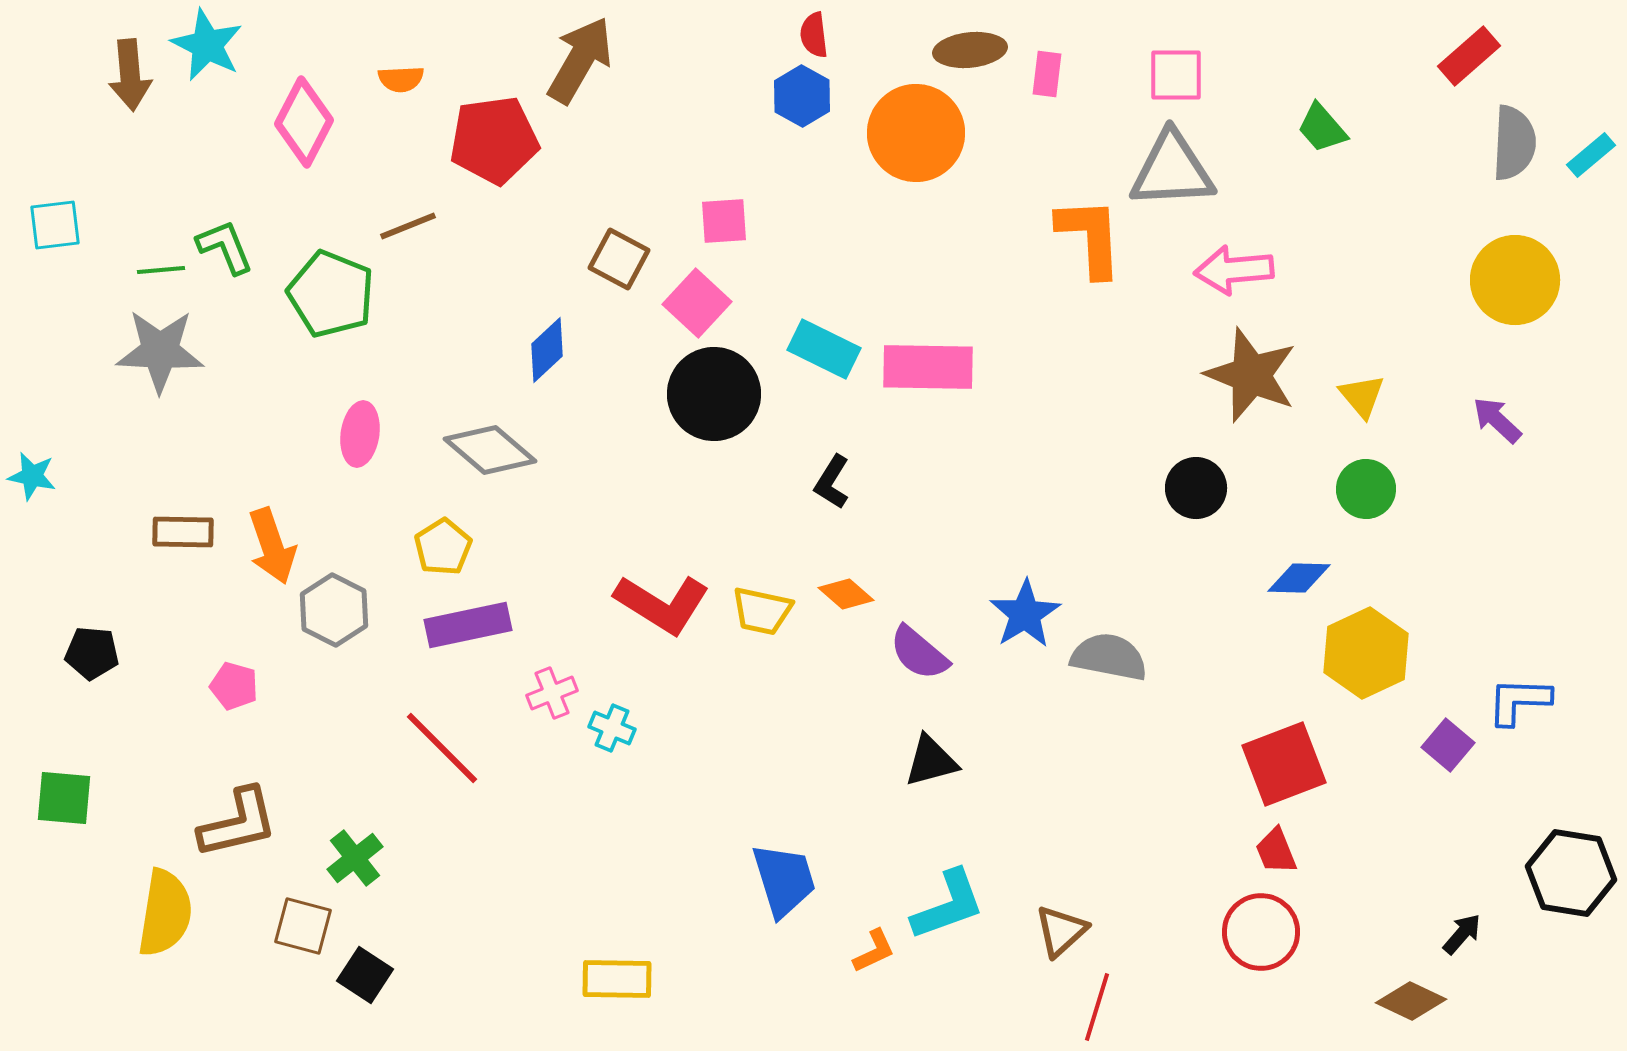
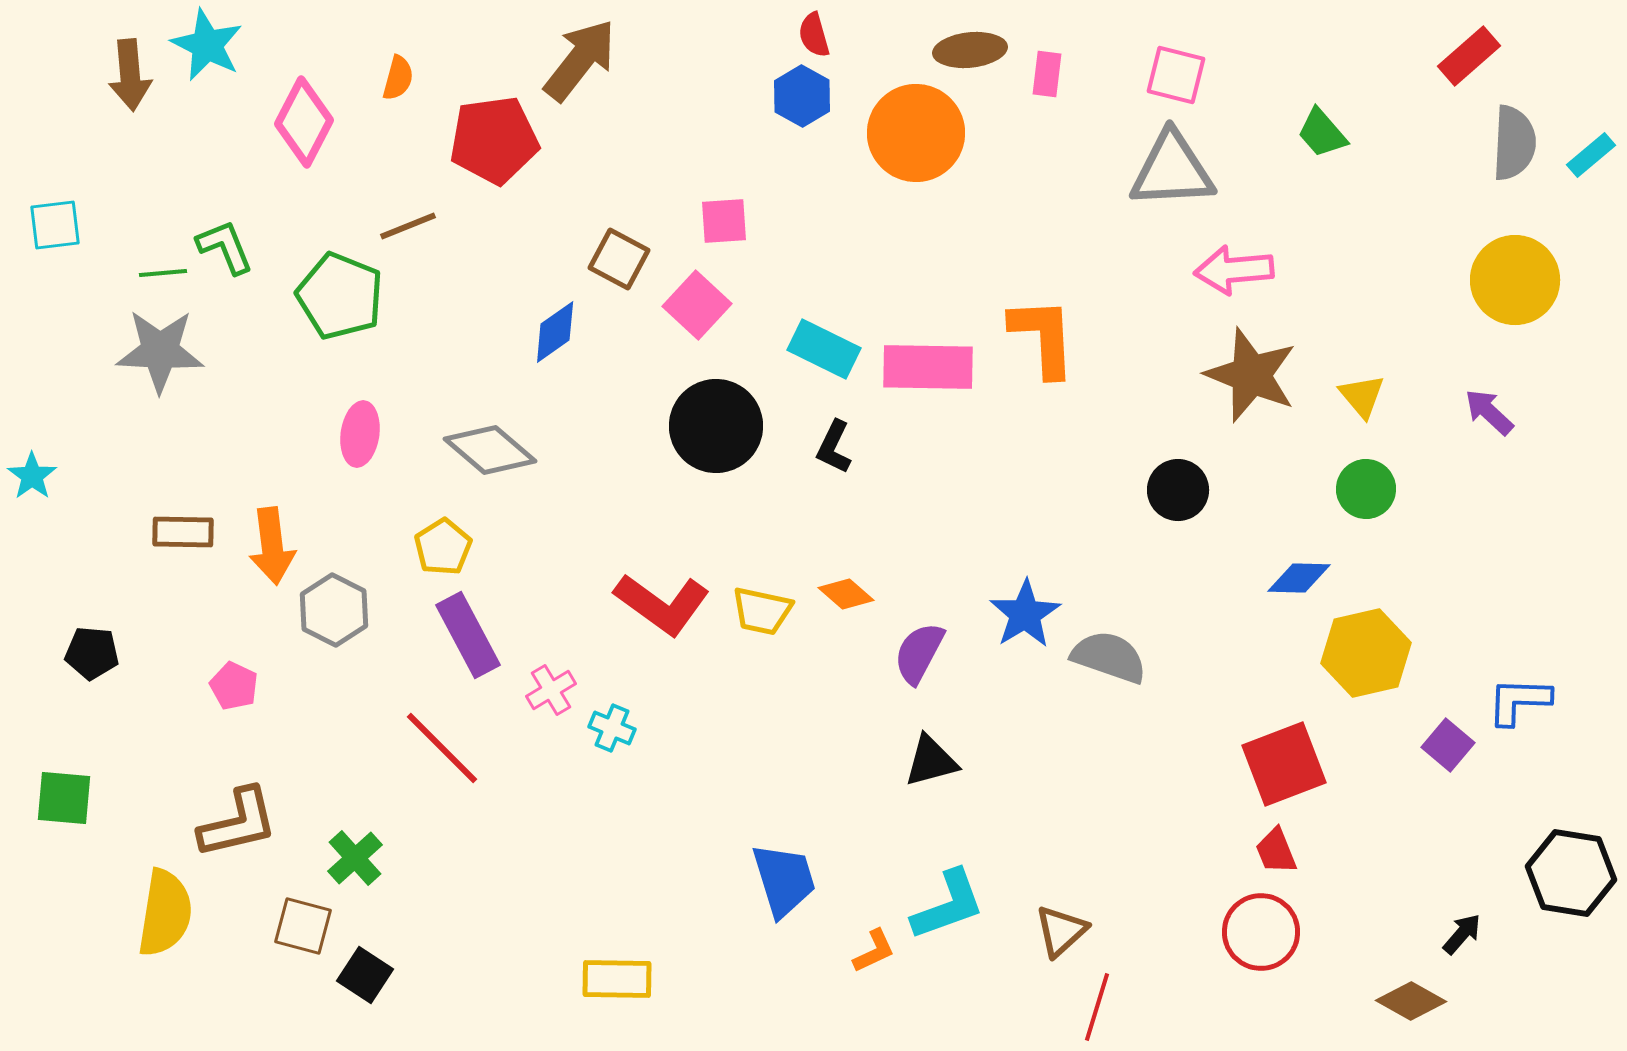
red semicircle at (814, 35): rotated 9 degrees counterclockwise
brown arrow at (580, 60): rotated 8 degrees clockwise
pink square at (1176, 75): rotated 14 degrees clockwise
orange semicircle at (401, 79): moved 3 px left, 1 px up; rotated 72 degrees counterclockwise
green trapezoid at (1322, 128): moved 5 px down
orange L-shape at (1090, 237): moved 47 px left, 100 px down
green line at (161, 270): moved 2 px right, 3 px down
green pentagon at (331, 294): moved 9 px right, 2 px down
pink square at (697, 303): moved 2 px down
blue diamond at (547, 350): moved 8 px right, 18 px up; rotated 8 degrees clockwise
black circle at (714, 394): moved 2 px right, 32 px down
purple arrow at (1497, 420): moved 8 px left, 8 px up
cyan star at (32, 476): rotated 24 degrees clockwise
black L-shape at (832, 482): moved 2 px right, 35 px up; rotated 6 degrees counterclockwise
black circle at (1196, 488): moved 18 px left, 2 px down
orange arrow at (272, 546): rotated 12 degrees clockwise
red L-shape at (662, 604): rotated 4 degrees clockwise
purple rectangle at (468, 625): moved 10 px down; rotated 74 degrees clockwise
purple semicircle at (919, 653): rotated 78 degrees clockwise
yellow hexagon at (1366, 653): rotated 12 degrees clockwise
gray semicircle at (1109, 657): rotated 8 degrees clockwise
pink pentagon at (234, 686): rotated 9 degrees clockwise
pink cross at (552, 693): moved 1 px left, 3 px up; rotated 9 degrees counterclockwise
green cross at (355, 858): rotated 4 degrees counterclockwise
brown diamond at (1411, 1001): rotated 4 degrees clockwise
